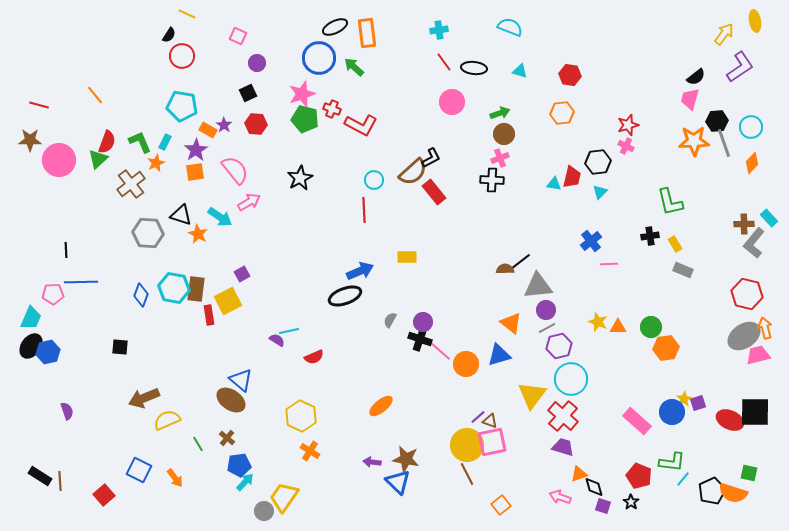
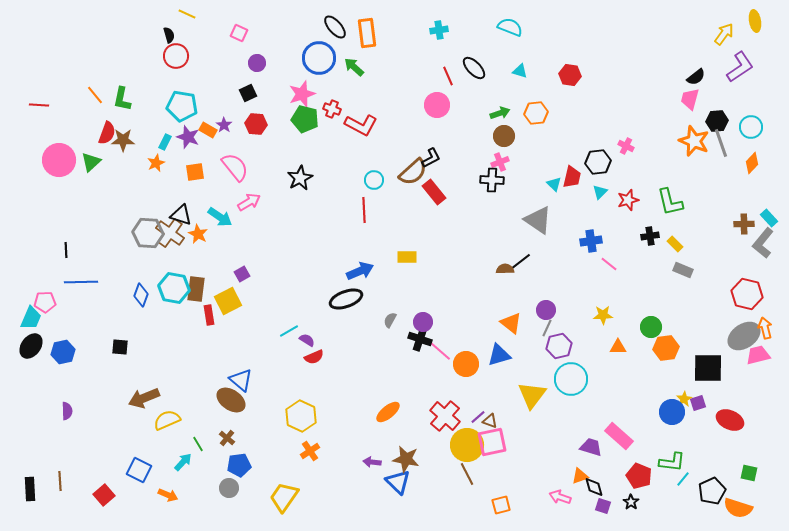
black ellipse at (335, 27): rotated 75 degrees clockwise
black semicircle at (169, 35): rotated 49 degrees counterclockwise
pink square at (238, 36): moved 1 px right, 3 px up
red circle at (182, 56): moved 6 px left
red line at (444, 62): moved 4 px right, 14 px down; rotated 12 degrees clockwise
black ellipse at (474, 68): rotated 40 degrees clockwise
pink circle at (452, 102): moved 15 px left, 3 px down
red line at (39, 105): rotated 12 degrees counterclockwise
orange hexagon at (562, 113): moved 26 px left
red star at (628, 125): moved 75 px down
brown circle at (504, 134): moved 2 px down
brown star at (30, 140): moved 93 px right
orange star at (694, 141): rotated 24 degrees clockwise
red semicircle at (107, 142): moved 9 px up
green L-shape at (140, 142): moved 18 px left, 43 px up; rotated 145 degrees counterclockwise
gray line at (724, 143): moved 3 px left
purple star at (196, 150): moved 8 px left, 13 px up; rotated 20 degrees counterclockwise
pink cross at (500, 158): moved 4 px down
green triangle at (98, 159): moved 7 px left, 3 px down
pink semicircle at (235, 170): moved 3 px up
brown cross at (131, 184): moved 39 px right, 49 px down; rotated 16 degrees counterclockwise
cyan triangle at (554, 184): rotated 35 degrees clockwise
blue cross at (591, 241): rotated 30 degrees clockwise
gray L-shape at (754, 243): moved 9 px right
yellow rectangle at (675, 244): rotated 14 degrees counterclockwise
pink line at (609, 264): rotated 42 degrees clockwise
gray triangle at (538, 286): moved 66 px up; rotated 40 degrees clockwise
pink pentagon at (53, 294): moved 8 px left, 8 px down
black ellipse at (345, 296): moved 1 px right, 3 px down
yellow star at (598, 322): moved 5 px right, 7 px up; rotated 24 degrees counterclockwise
orange triangle at (618, 327): moved 20 px down
gray line at (547, 328): rotated 36 degrees counterclockwise
cyan line at (289, 331): rotated 18 degrees counterclockwise
purple semicircle at (277, 340): moved 30 px right
blue hexagon at (48, 352): moved 15 px right
orange ellipse at (381, 406): moved 7 px right, 6 px down
purple semicircle at (67, 411): rotated 18 degrees clockwise
black square at (755, 412): moved 47 px left, 44 px up
red cross at (563, 416): moved 118 px left
pink rectangle at (637, 421): moved 18 px left, 15 px down
purple trapezoid at (563, 447): moved 28 px right
orange cross at (310, 451): rotated 24 degrees clockwise
orange triangle at (579, 474): moved 1 px right, 2 px down
black rectangle at (40, 476): moved 10 px left, 13 px down; rotated 55 degrees clockwise
orange arrow at (175, 478): moved 7 px left, 17 px down; rotated 30 degrees counterclockwise
cyan arrow at (245, 482): moved 62 px left, 20 px up
orange semicircle at (733, 493): moved 5 px right, 15 px down
orange square at (501, 505): rotated 24 degrees clockwise
gray circle at (264, 511): moved 35 px left, 23 px up
